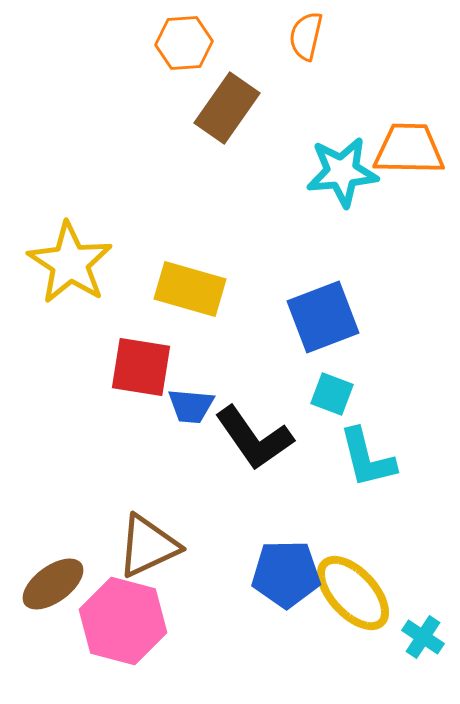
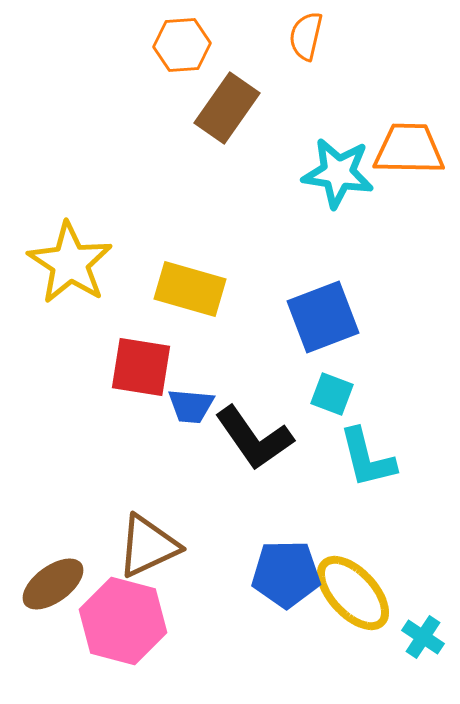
orange hexagon: moved 2 px left, 2 px down
cyan star: moved 4 px left, 1 px down; rotated 14 degrees clockwise
